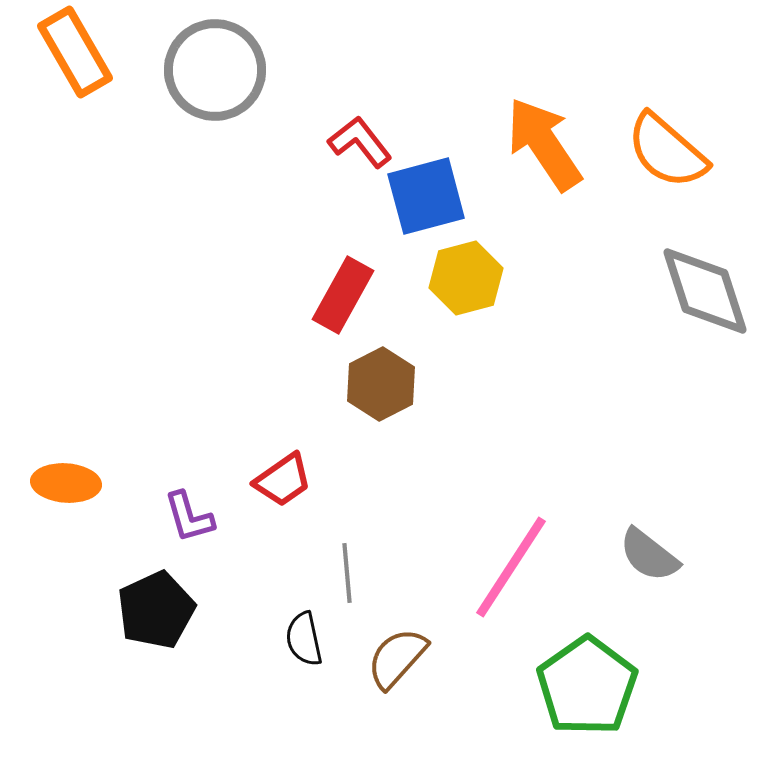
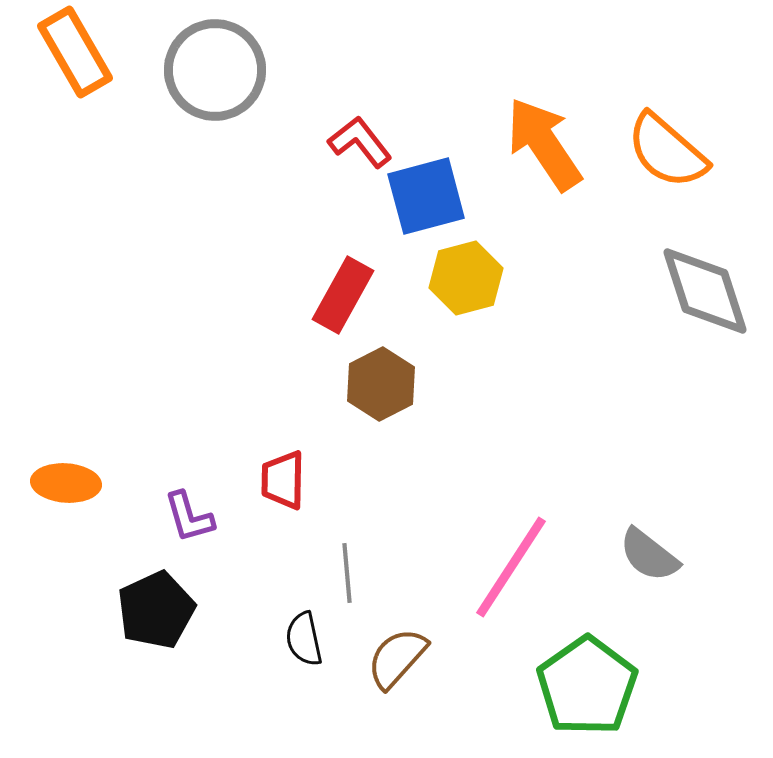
red trapezoid: rotated 126 degrees clockwise
